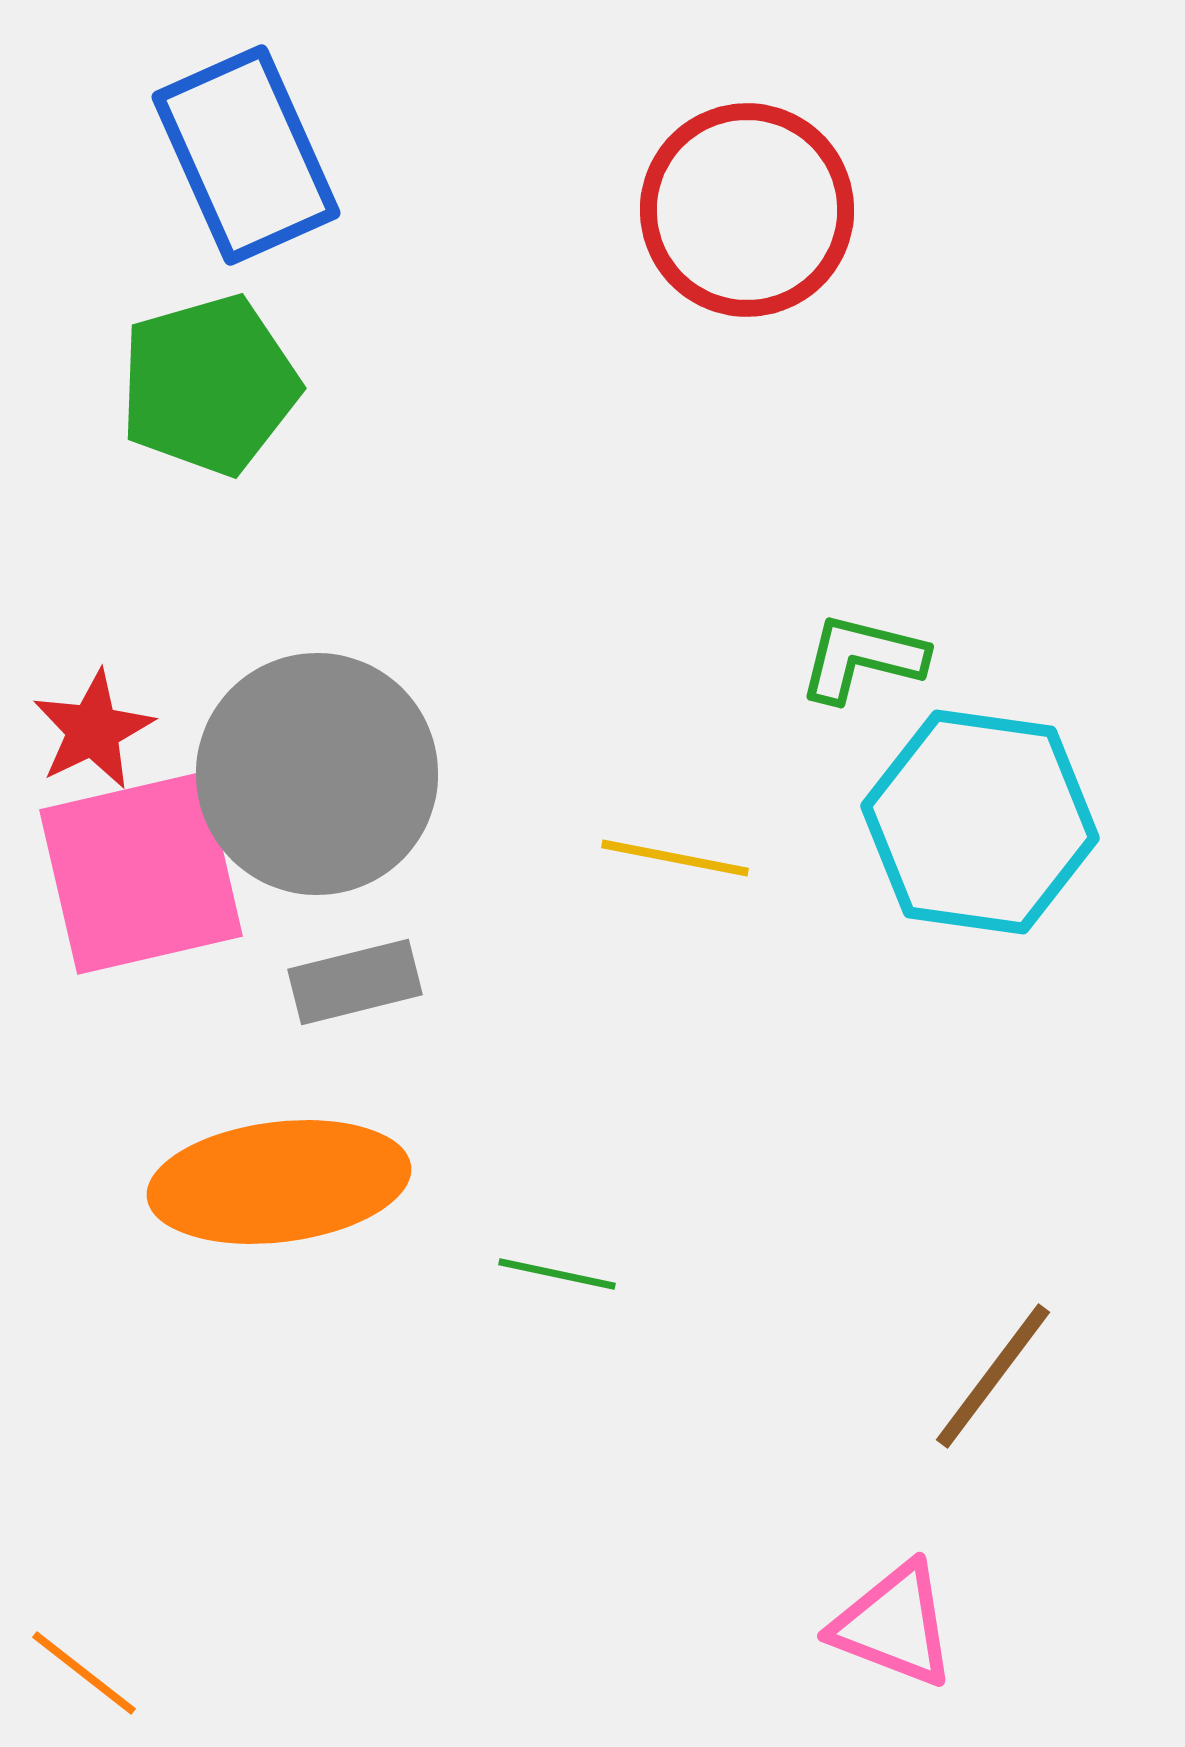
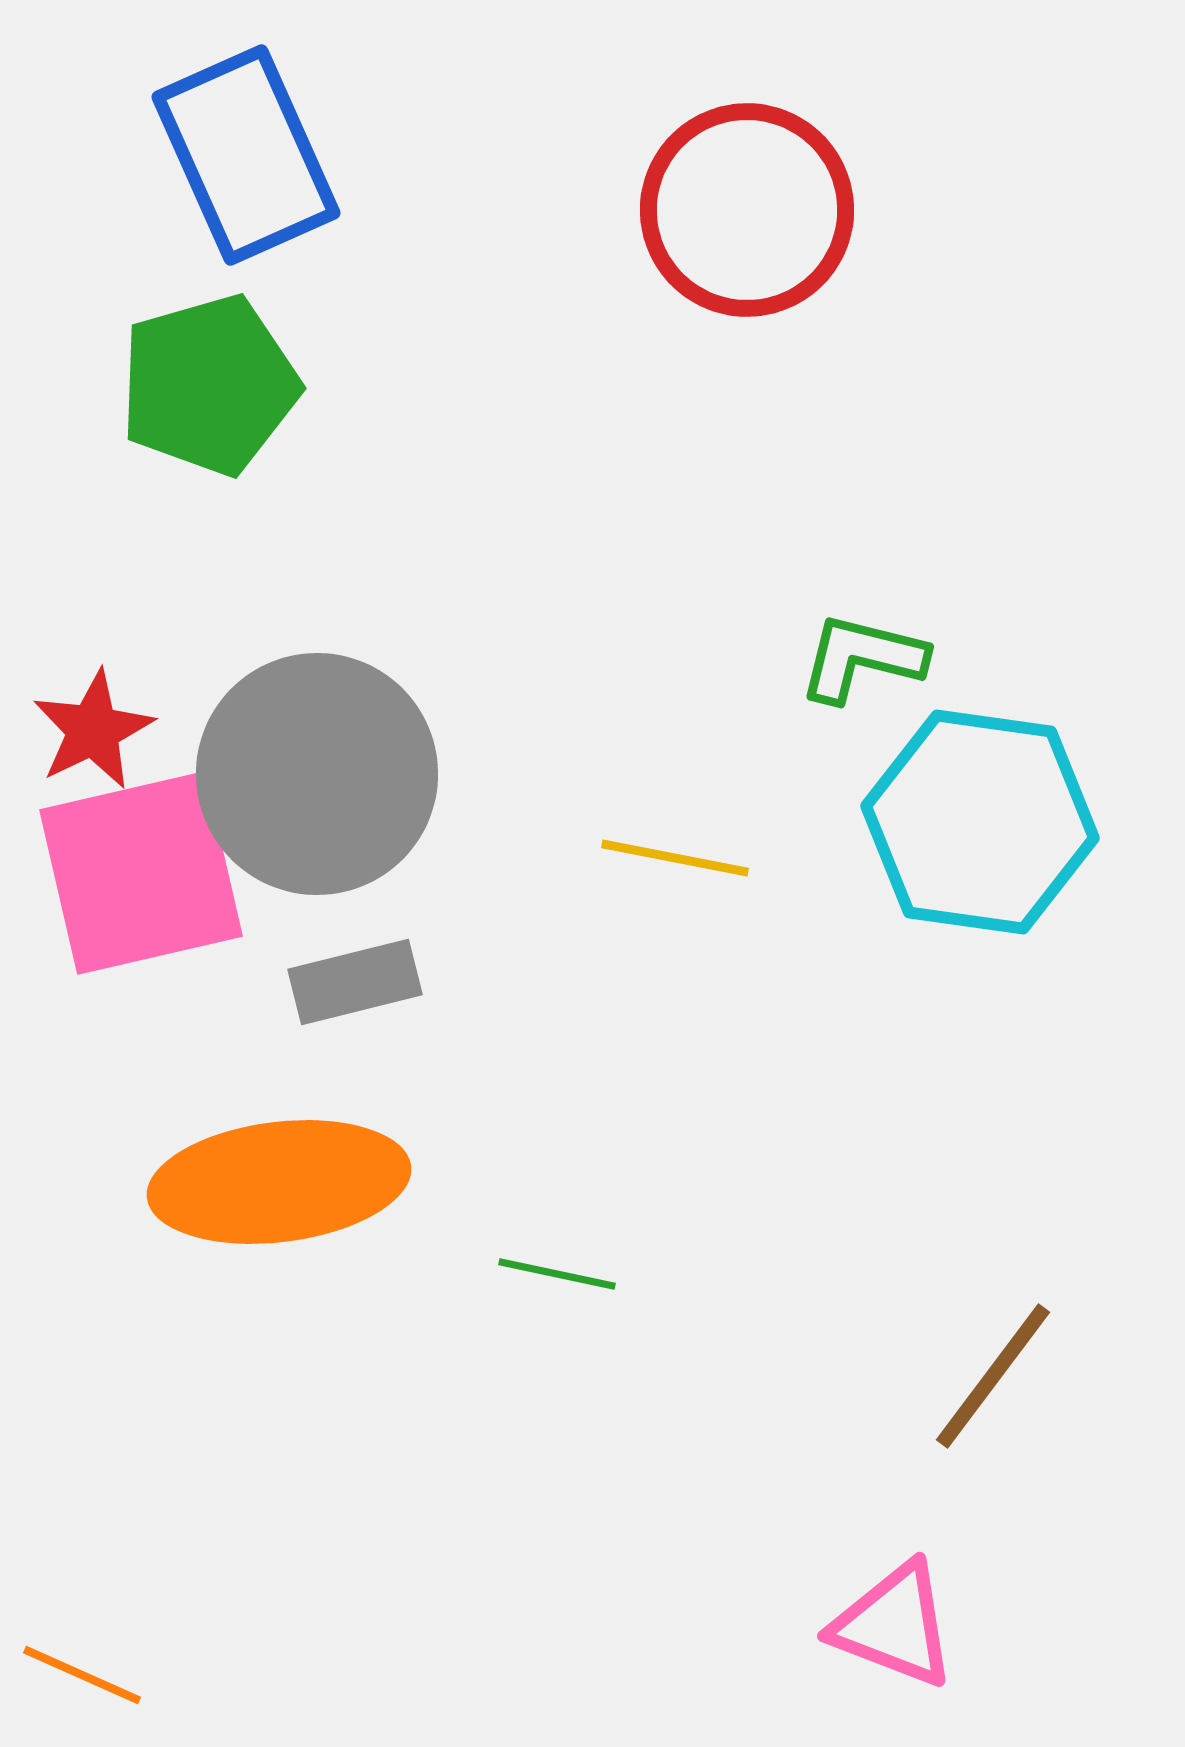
orange line: moved 2 px left, 2 px down; rotated 14 degrees counterclockwise
